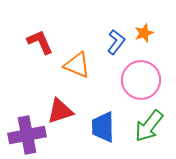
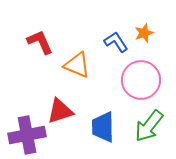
blue L-shape: rotated 70 degrees counterclockwise
